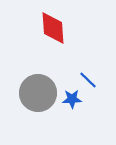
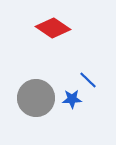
red diamond: rotated 52 degrees counterclockwise
gray circle: moved 2 px left, 5 px down
